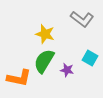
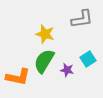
gray L-shape: rotated 45 degrees counterclockwise
cyan square: moved 2 px left, 1 px down; rotated 28 degrees clockwise
orange L-shape: moved 1 px left, 1 px up
